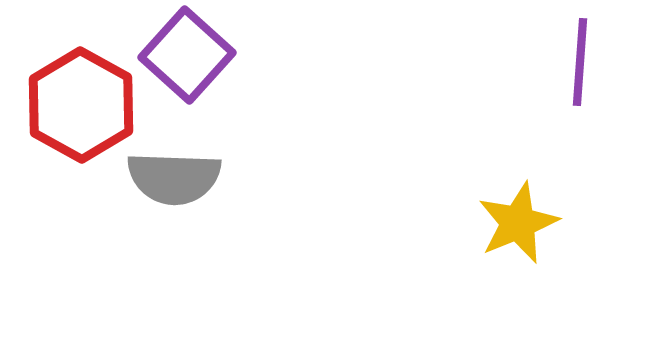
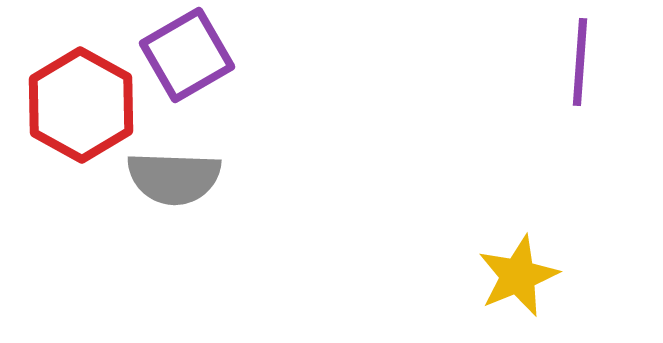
purple square: rotated 18 degrees clockwise
yellow star: moved 53 px down
